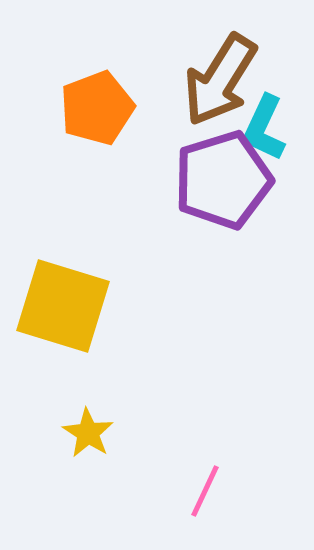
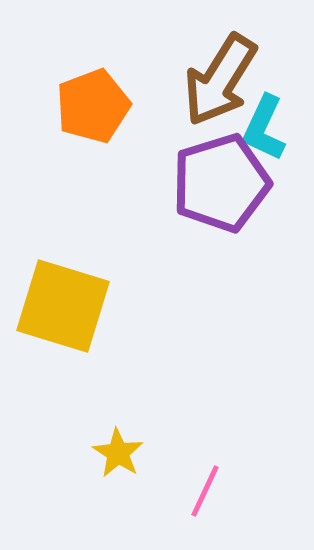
orange pentagon: moved 4 px left, 2 px up
purple pentagon: moved 2 px left, 3 px down
yellow star: moved 30 px right, 20 px down
